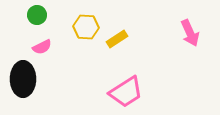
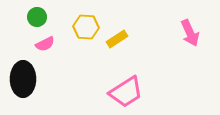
green circle: moved 2 px down
pink semicircle: moved 3 px right, 3 px up
